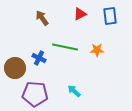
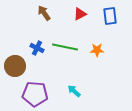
brown arrow: moved 2 px right, 5 px up
blue cross: moved 2 px left, 10 px up
brown circle: moved 2 px up
